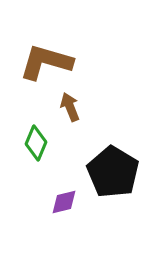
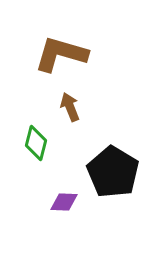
brown L-shape: moved 15 px right, 8 px up
green diamond: rotated 8 degrees counterclockwise
purple diamond: rotated 16 degrees clockwise
